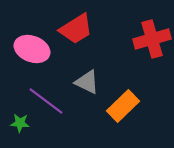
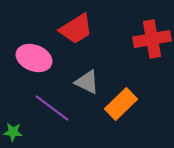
red cross: rotated 6 degrees clockwise
pink ellipse: moved 2 px right, 9 px down
purple line: moved 6 px right, 7 px down
orange rectangle: moved 2 px left, 2 px up
green star: moved 7 px left, 9 px down
